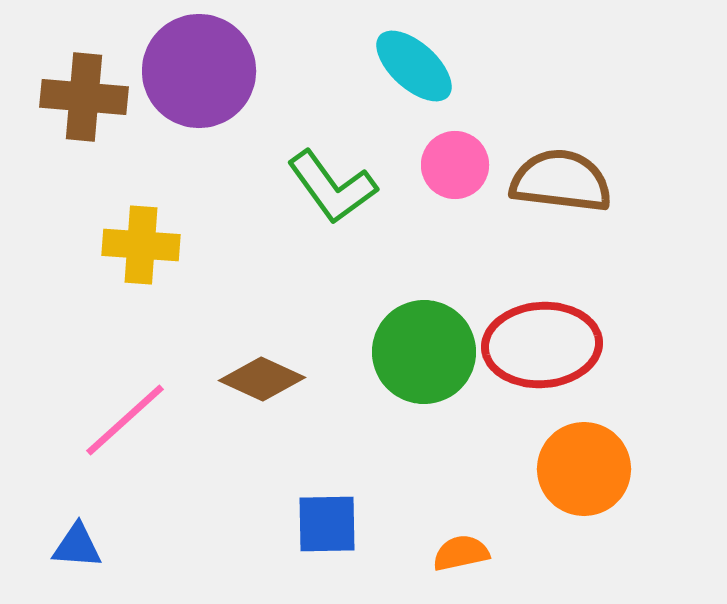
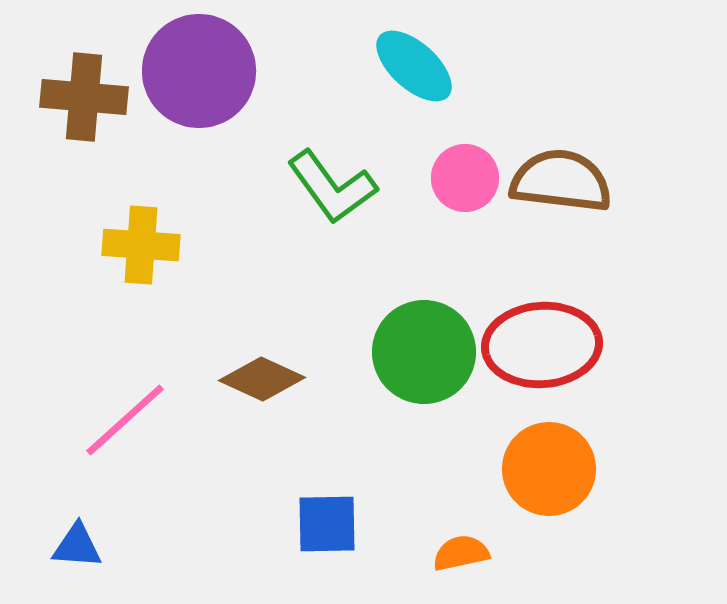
pink circle: moved 10 px right, 13 px down
orange circle: moved 35 px left
